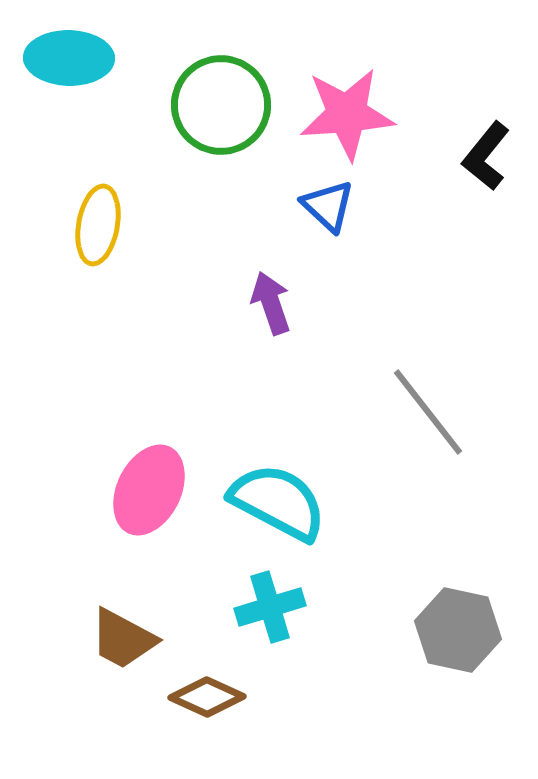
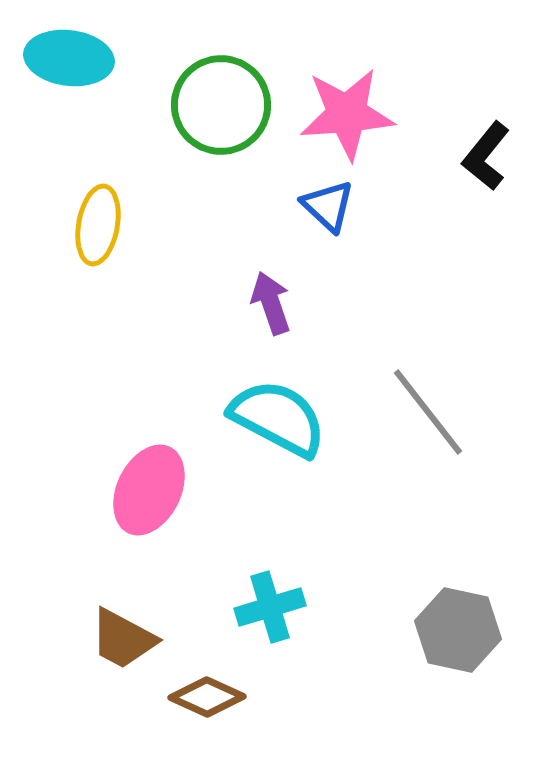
cyan ellipse: rotated 6 degrees clockwise
cyan semicircle: moved 84 px up
